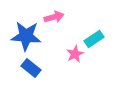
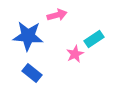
pink arrow: moved 3 px right, 2 px up
blue star: moved 2 px right
blue rectangle: moved 1 px right, 5 px down
